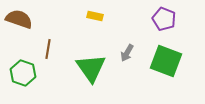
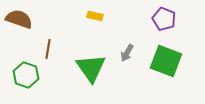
green hexagon: moved 3 px right, 2 px down
